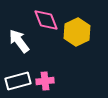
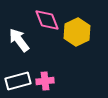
pink diamond: moved 1 px right
white arrow: moved 1 px up
